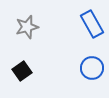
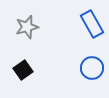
black square: moved 1 px right, 1 px up
